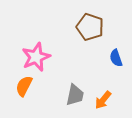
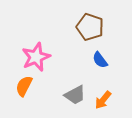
blue semicircle: moved 16 px left, 2 px down; rotated 18 degrees counterclockwise
gray trapezoid: rotated 50 degrees clockwise
